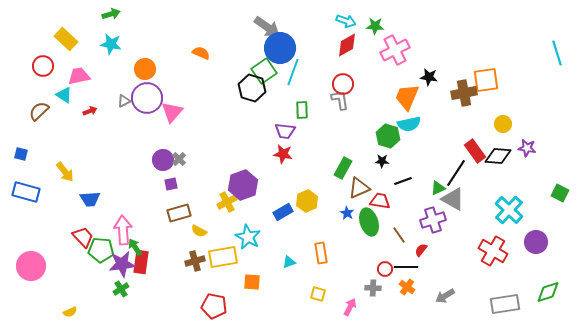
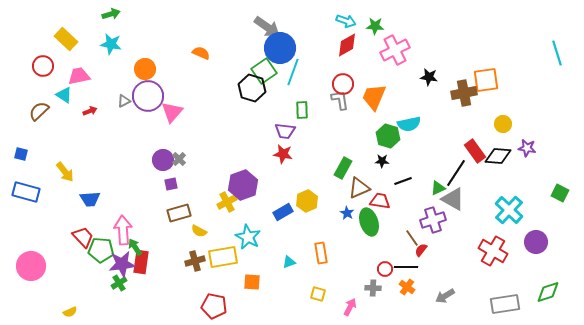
orange trapezoid at (407, 97): moved 33 px left
purple circle at (147, 98): moved 1 px right, 2 px up
brown line at (399, 235): moved 13 px right, 3 px down
green cross at (121, 289): moved 2 px left, 6 px up
